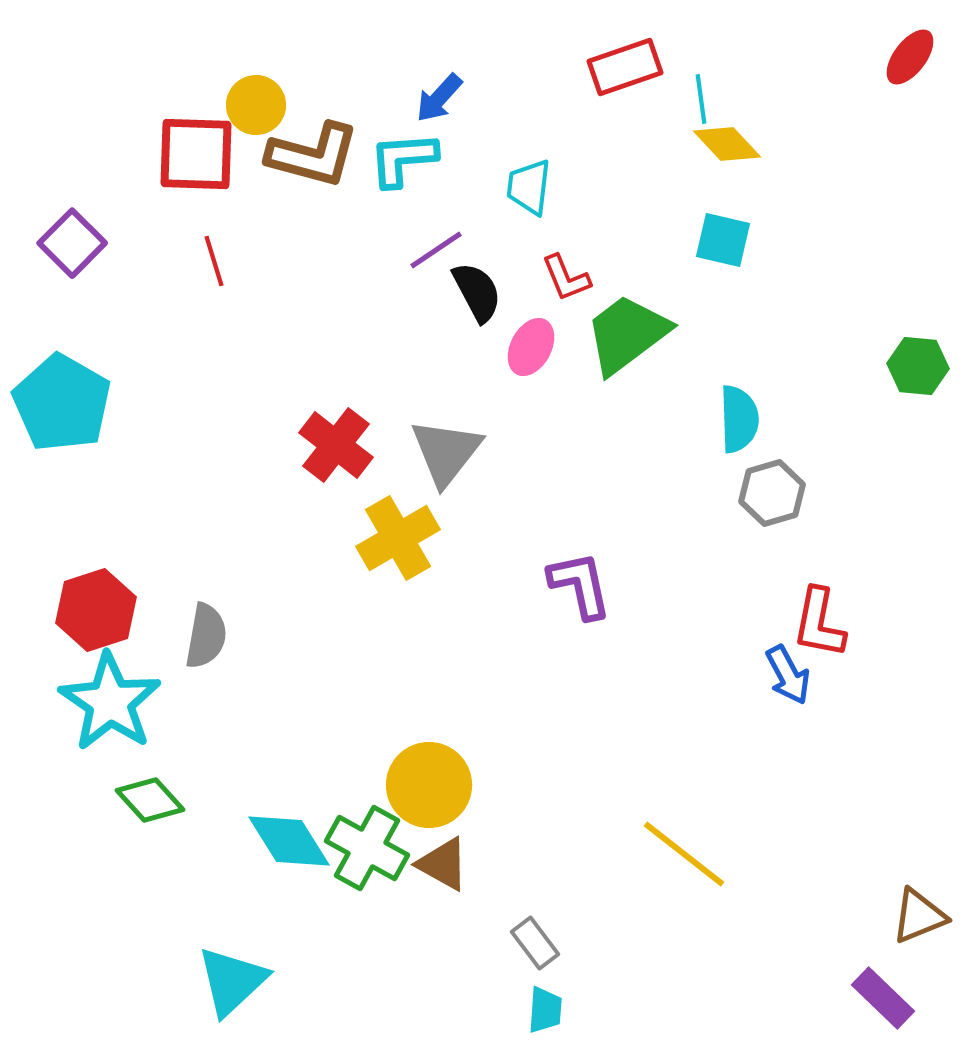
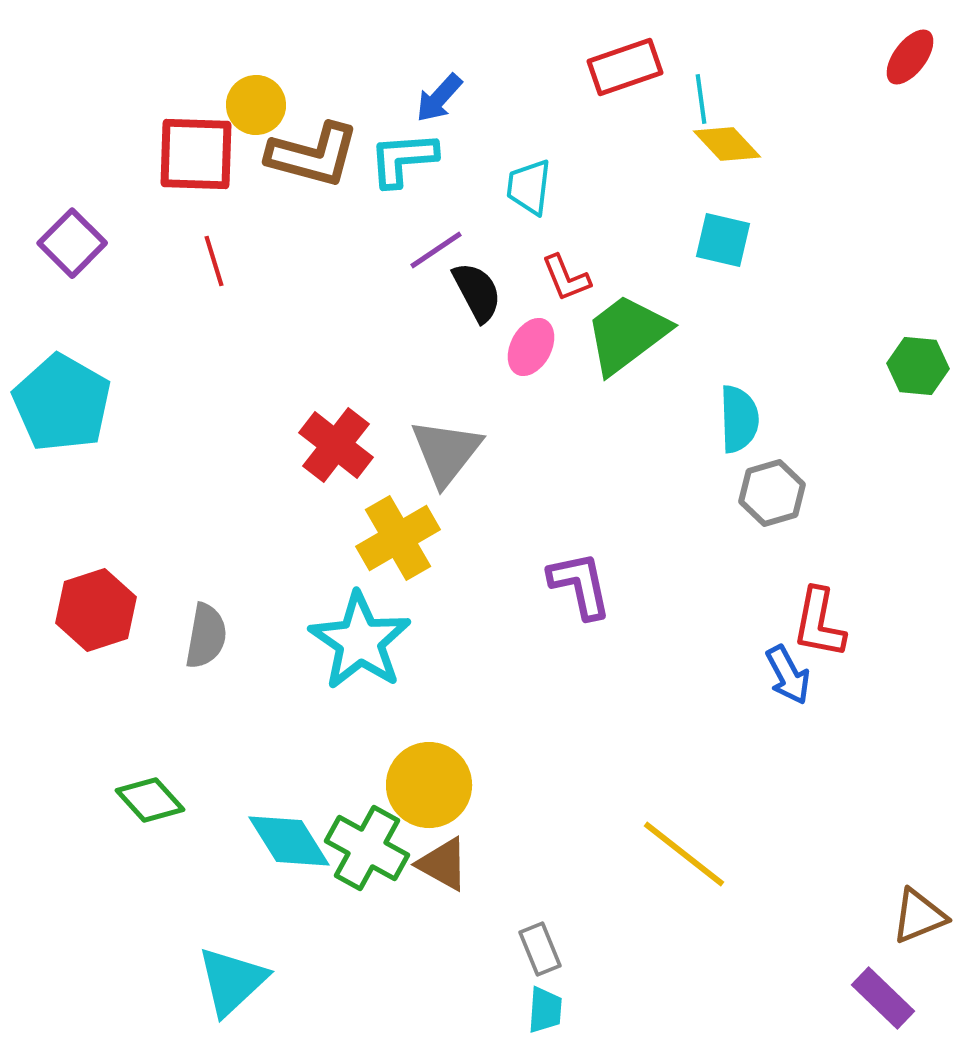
cyan star at (110, 702): moved 250 px right, 61 px up
gray rectangle at (535, 943): moved 5 px right, 6 px down; rotated 15 degrees clockwise
